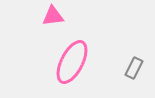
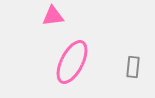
gray rectangle: moved 1 px left, 1 px up; rotated 20 degrees counterclockwise
